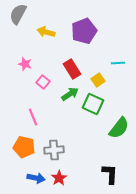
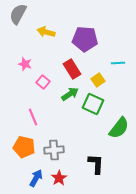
purple pentagon: moved 1 px right, 8 px down; rotated 25 degrees clockwise
black L-shape: moved 14 px left, 10 px up
blue arrow: rotated 72 degrees counterclockwise
